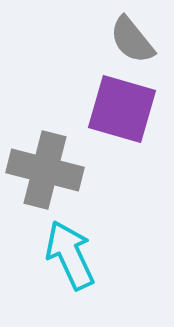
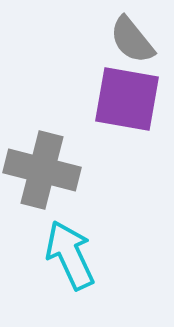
purple square: moved 5 px right, 10 px up; rotated 6 degrees counterclockwise
gray cross: moved 3 px left
